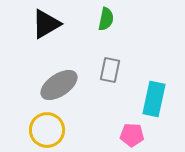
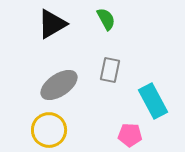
green semicircle: rotated 40 degrees counterclockwise
black triangle: moved 6 px right
cyan rectangle: moved 1 px left, 2 px down; rotated 40 degrees counterclockwise
yellow circle: moved 2 px right
pink pentagon: moved 2 px left
